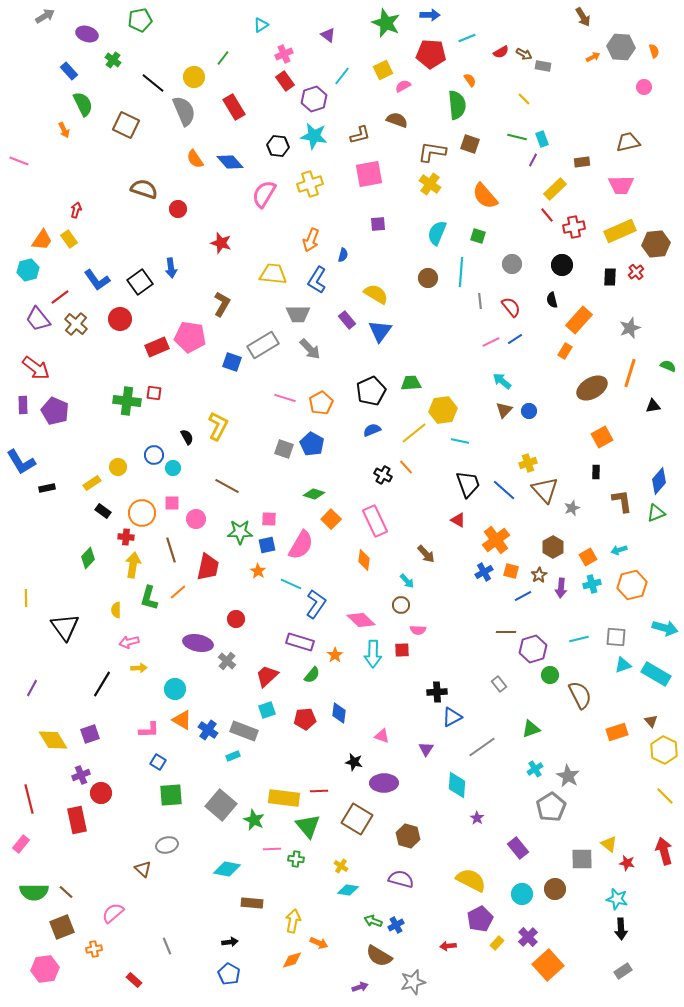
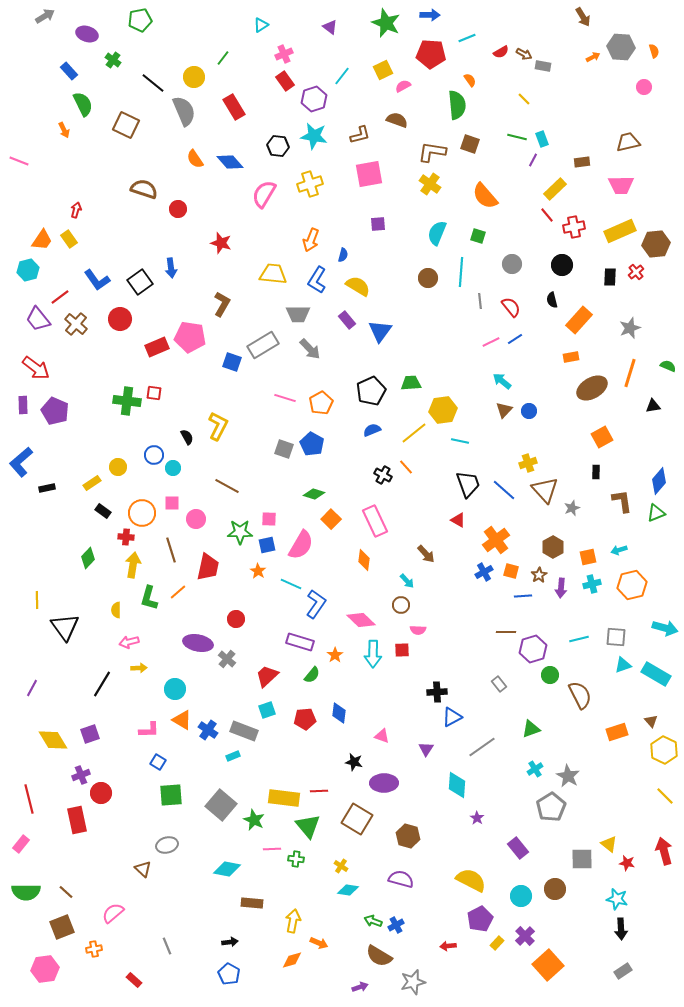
purple triangle at (328, 35): moved 2 px right, 8 px up
yellow semicircle at (376, 294): moved 18 px left, 8 px up
orange rectangle at (565, 351): moved 6 px right, 6 px down; rotated 49 degrees clockwise
blue L-shape at (21, 462): rotated 80 degrees clockwise
orange square at (588, 557): rotated 18 degrees clockwise
blue line at (523, 596): rotated 24 degrees clockwise
yellow line at (26, 598): moved 11 px right, 2 px down
gray cross at (227, 661): moved 2 px up
green semicircle at (34, 892): moved 8 px left
cyan circle at (522, 894): moved 1 px left, 2 px down
purple cross at (528, 937): moved 3 px left, 1 px up
